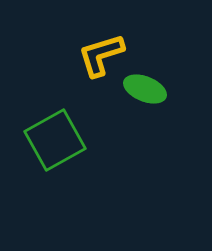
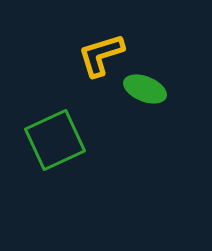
green square: rotated 4 degrees clockwise
